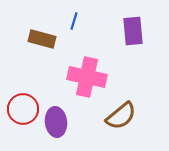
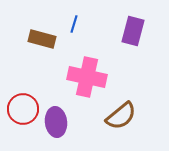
blue line: moved 3 px down
purple rectangle: rotated 20 degrees clockwise
